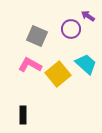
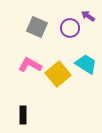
purple circle: moved 1 px left, 1 px up
gray square: moved 9 px up
cyan trapezoid: rotated 10 degrees counterclockwise
